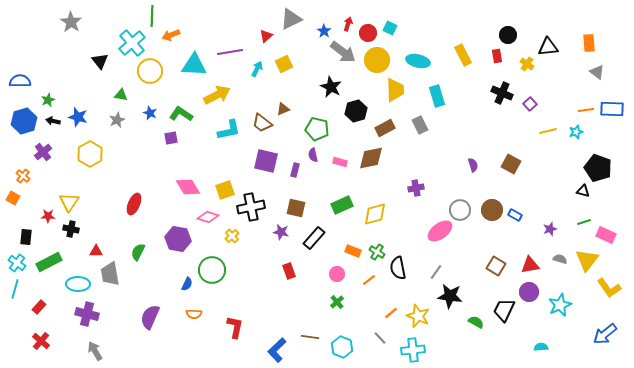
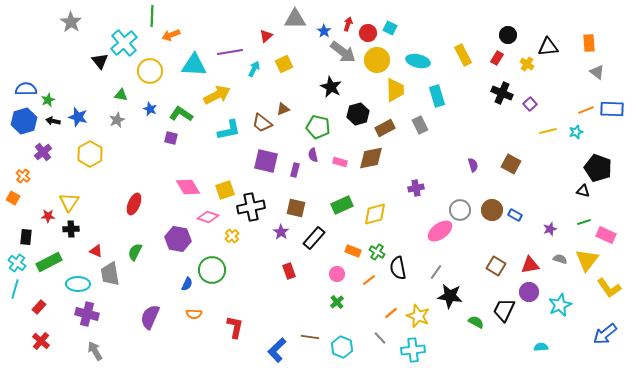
gray triangle at (291, 19): moved 4 px right; rotated 25 degrees clockwise
cyan cross at (132, 43): moved 8 px left
red rectangle at (497, 56): moved 2 px down; rotated 40 degrees clockwise
cyan arrow at (257, 69): moved 3 px left
blue semicircle at (20, 81): moved 6 px right, 8 px down
orange line at (586, 110): rotated 14 degrees counterclockwise
black hexagon at (356, 111): moved 2 px right, 3 px down
blue star at (150, 113): moved 4 px up
green pentagon at (317, 129): moved 1 px right, 2 px up
purple square at (171, 138): rotated 24 degrees clockwise
black cross at (71, 229): rotated 14 degrees counterclockwise
purple star at (281, 232): rotated 21 degrees clockwise
red triangle at (96, 251): rotated 24 degrees clockwise
green semicircle at (138, 252): moved 3 px left
